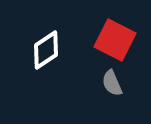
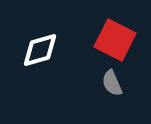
white diamond: moved 6 px left; rotated 18 degrees clockwise
